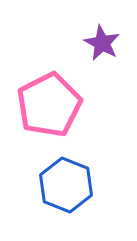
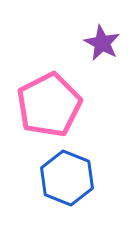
blue hexagon: moved 1 px right, 7 px up
